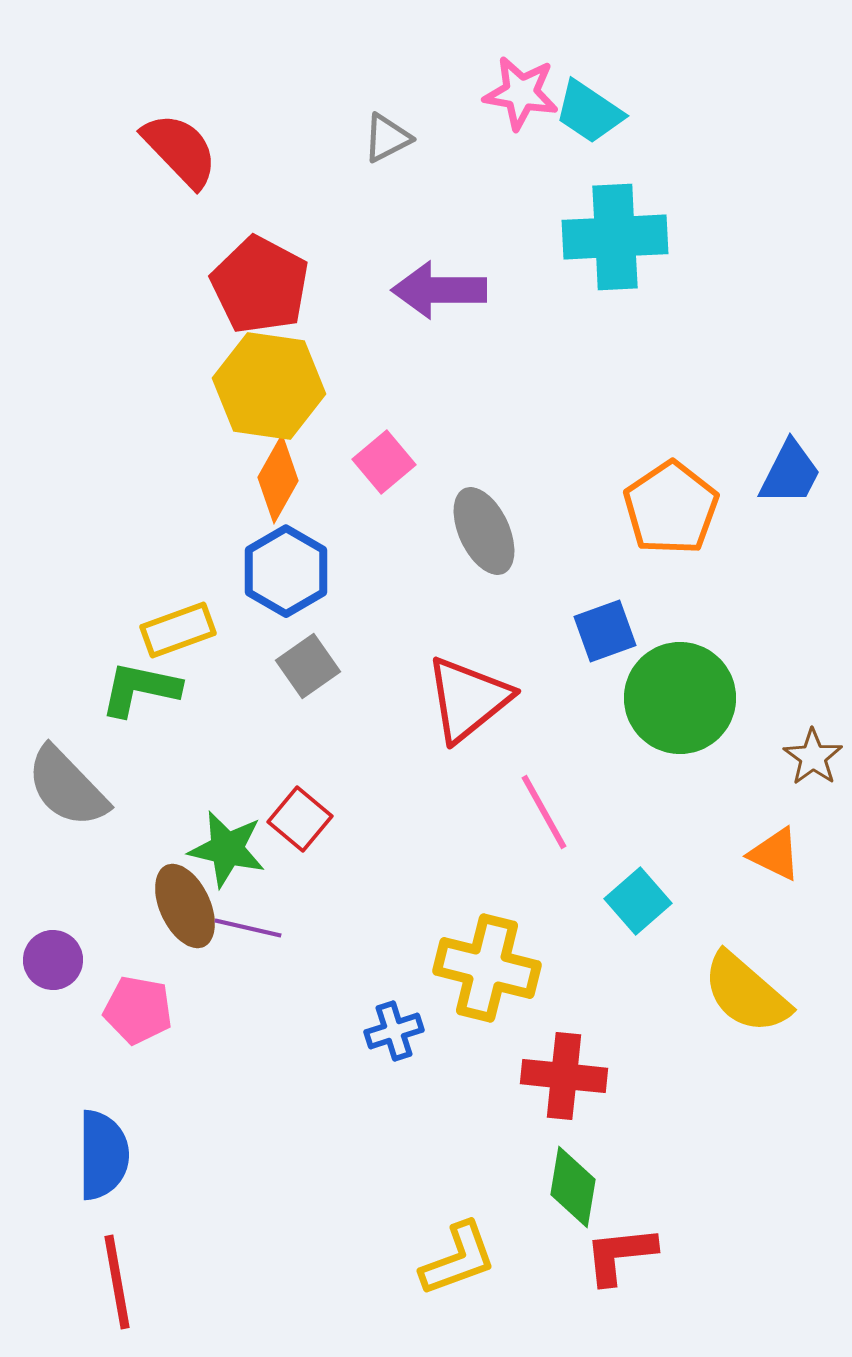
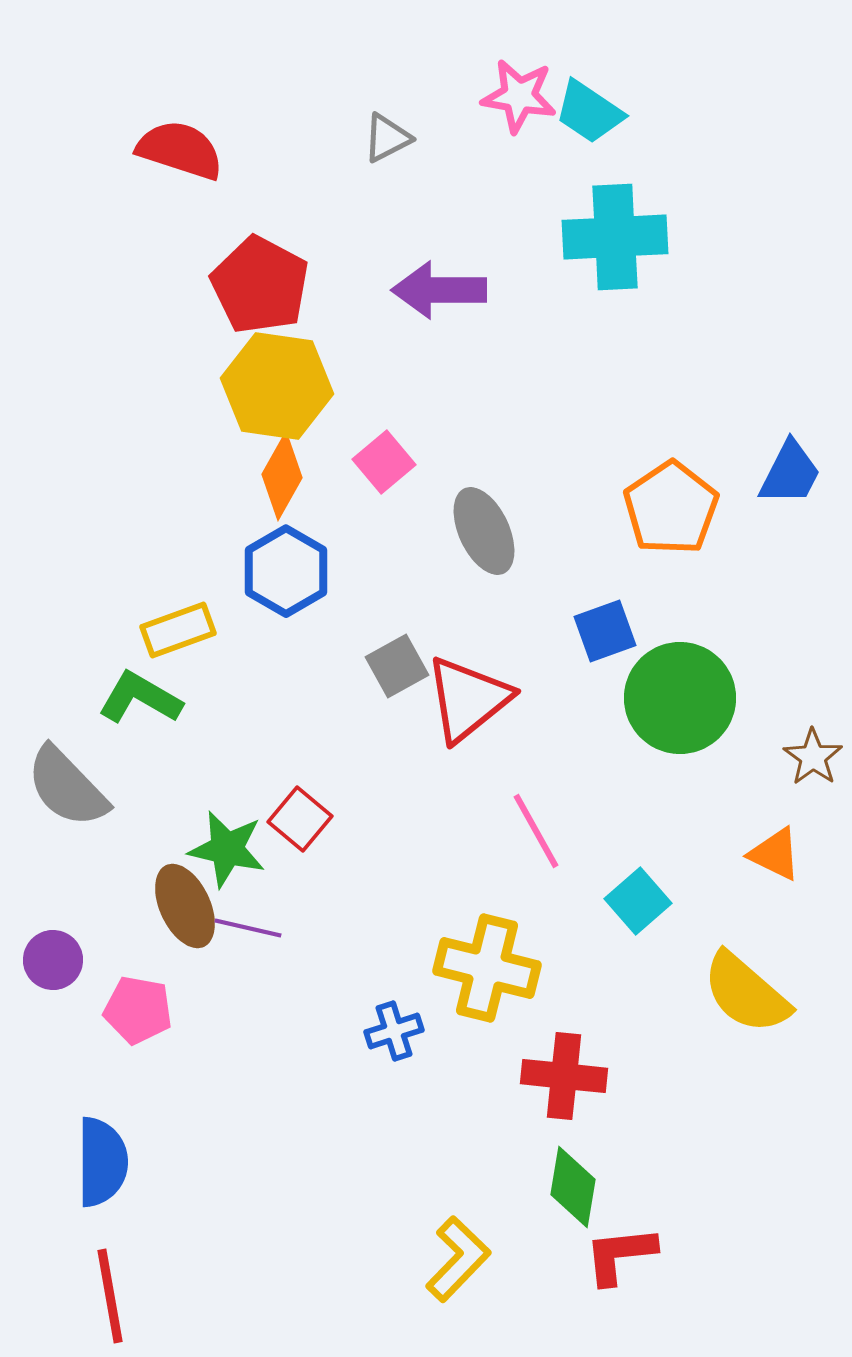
pink star: moved 2 px left, 3 px down
red semicircle: rotated 28 degrees counterclockwise
yellow hexagon: moved 8 px right
orange diamond: moved 4 px right, 3 px up
gray square: moved 89 px right; rotated 6 degrees clockwise
green L-shape: moved 9 px down; rotated 18 degrees clockwise
pink line: moved 8 px left, 19 px down
blue semicircle: moved 1 px left, 7 px down
yellow L-shape: rotated 26 degrees counterclockwise
red line: moved 7 px left, 14 px down
